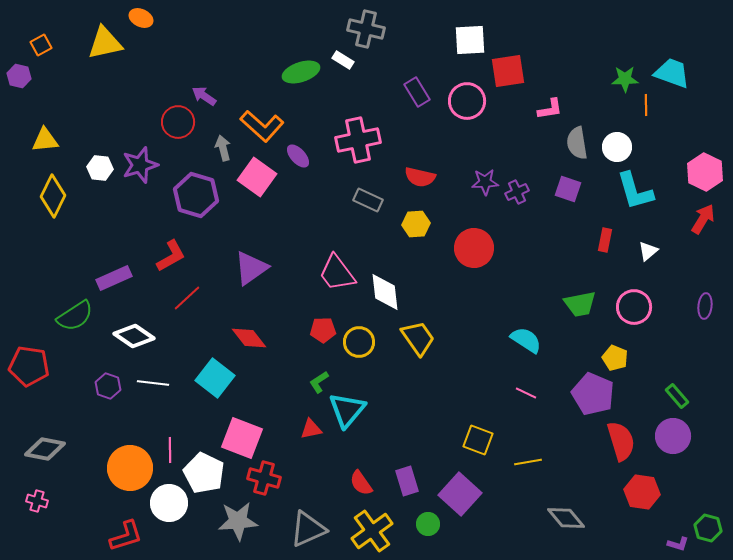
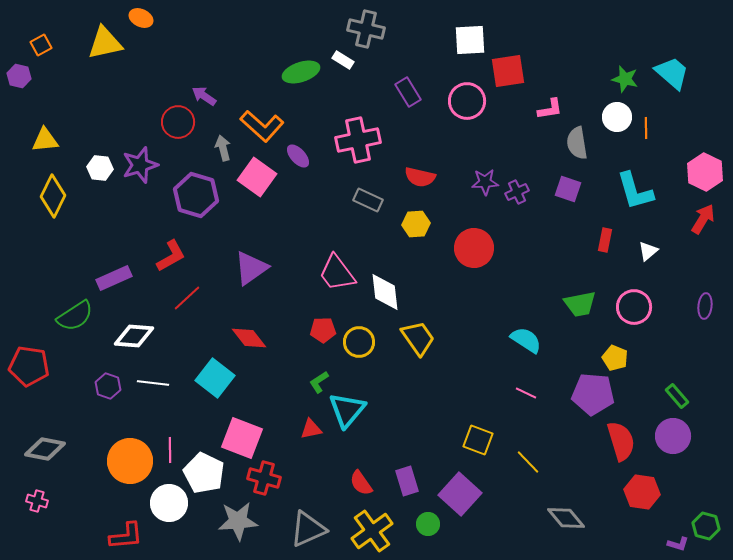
cyan trapezoid at (672, 73): rotated 21 degrees clockwise
green star at (625, 79): rotated 16 degrees clockwise
purple rectangle at (417, 92): moved 9 px left
orange line at (646, 105): moved 23 px down
white circle at (617, 147): moved 30 px up
white diamond at (134, 336): rotated 30 degrees counterclockwise
purple pentagon at (593, 394): rotated 18 degrees counterclockwise
yellow line at (528, 462): rotated 56 degrees clockwise
orange circle at (130, 468): moved 7 px up
green hexagon at (708, 528): moved 2 px left, 2 px up
red L-shape at (126, 536): rotated 12 degrees clockwise
